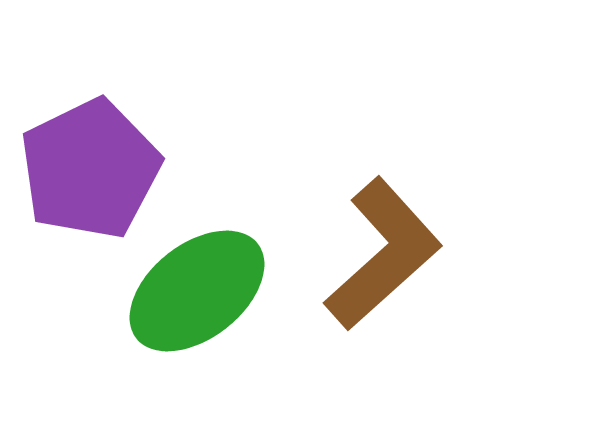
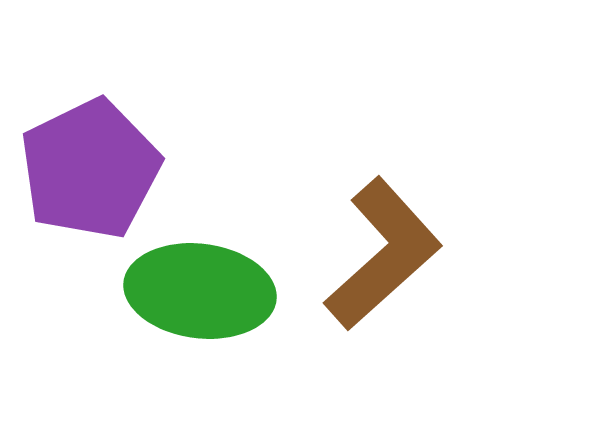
green ellipse: moved 3 px right; rotated 45 degrees clockwise
